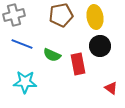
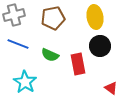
brown pentagon: moved 8 px left, 3 px down
blue line: moved 4 px left
green semicircle: moved 2 px left
cyan star: rotated 30 degrees clockwise
